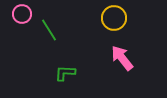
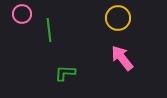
yellow circle: moved 4 px right
green line: rotated 25 degrees clockwise
